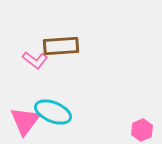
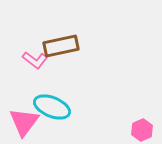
brown rectangle: rotated 8 degrees counterclockwise
cyan ellipse: moved 1 px left, 5 px up
pink triangle: moved 1 px left, 1 px down
